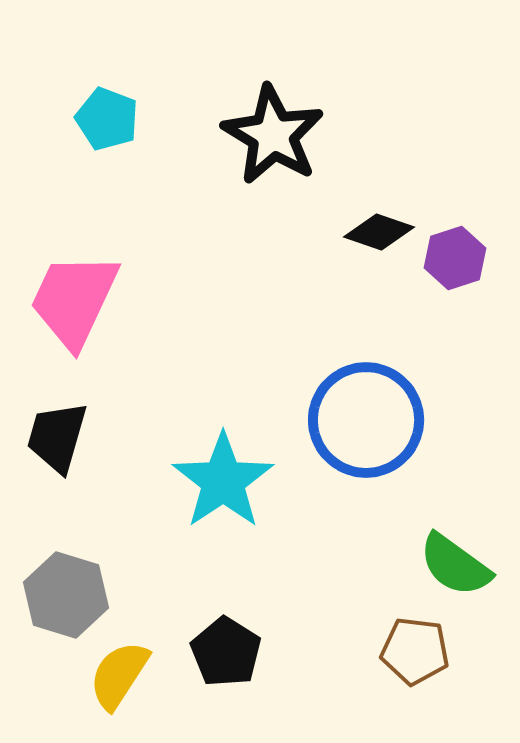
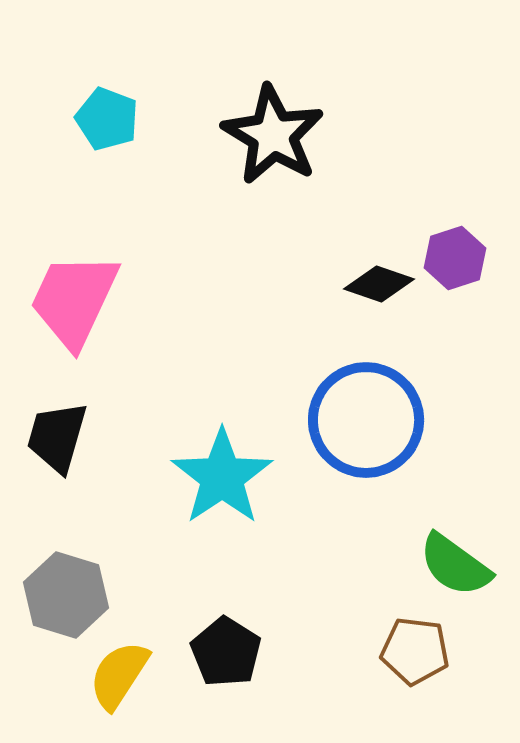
black diamond: moved 52 px down
cyan star: moved 1 px left, 4 px up
